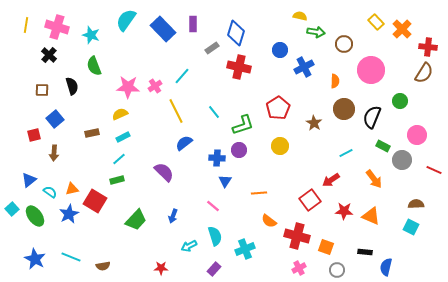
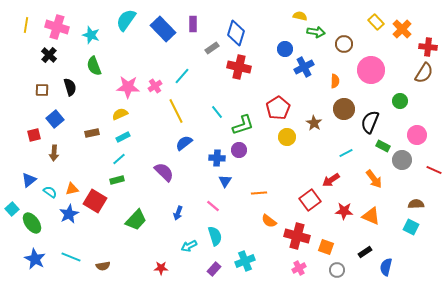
blue circle at (280, 50): moved 5 px right, 1 px up
black semicircle at (72, 86): moved 2 px left, 1 px down
cyan line at (214, 112): moved 3 px right
black semicircle at (372, 117): moved 2 px left, 5 px down
yellow circle at (280, 146): moved 7 px right, 9 px up
green ellipse at (35, 216): moved 3 px left, 7 px down
blue arrow at (173, 216): moved 5 px right, 3 px up
cyan cross at (245, 249): moved 12 px down
black rectangle at (365, 252): rotated 40 degrees counterclockwise
